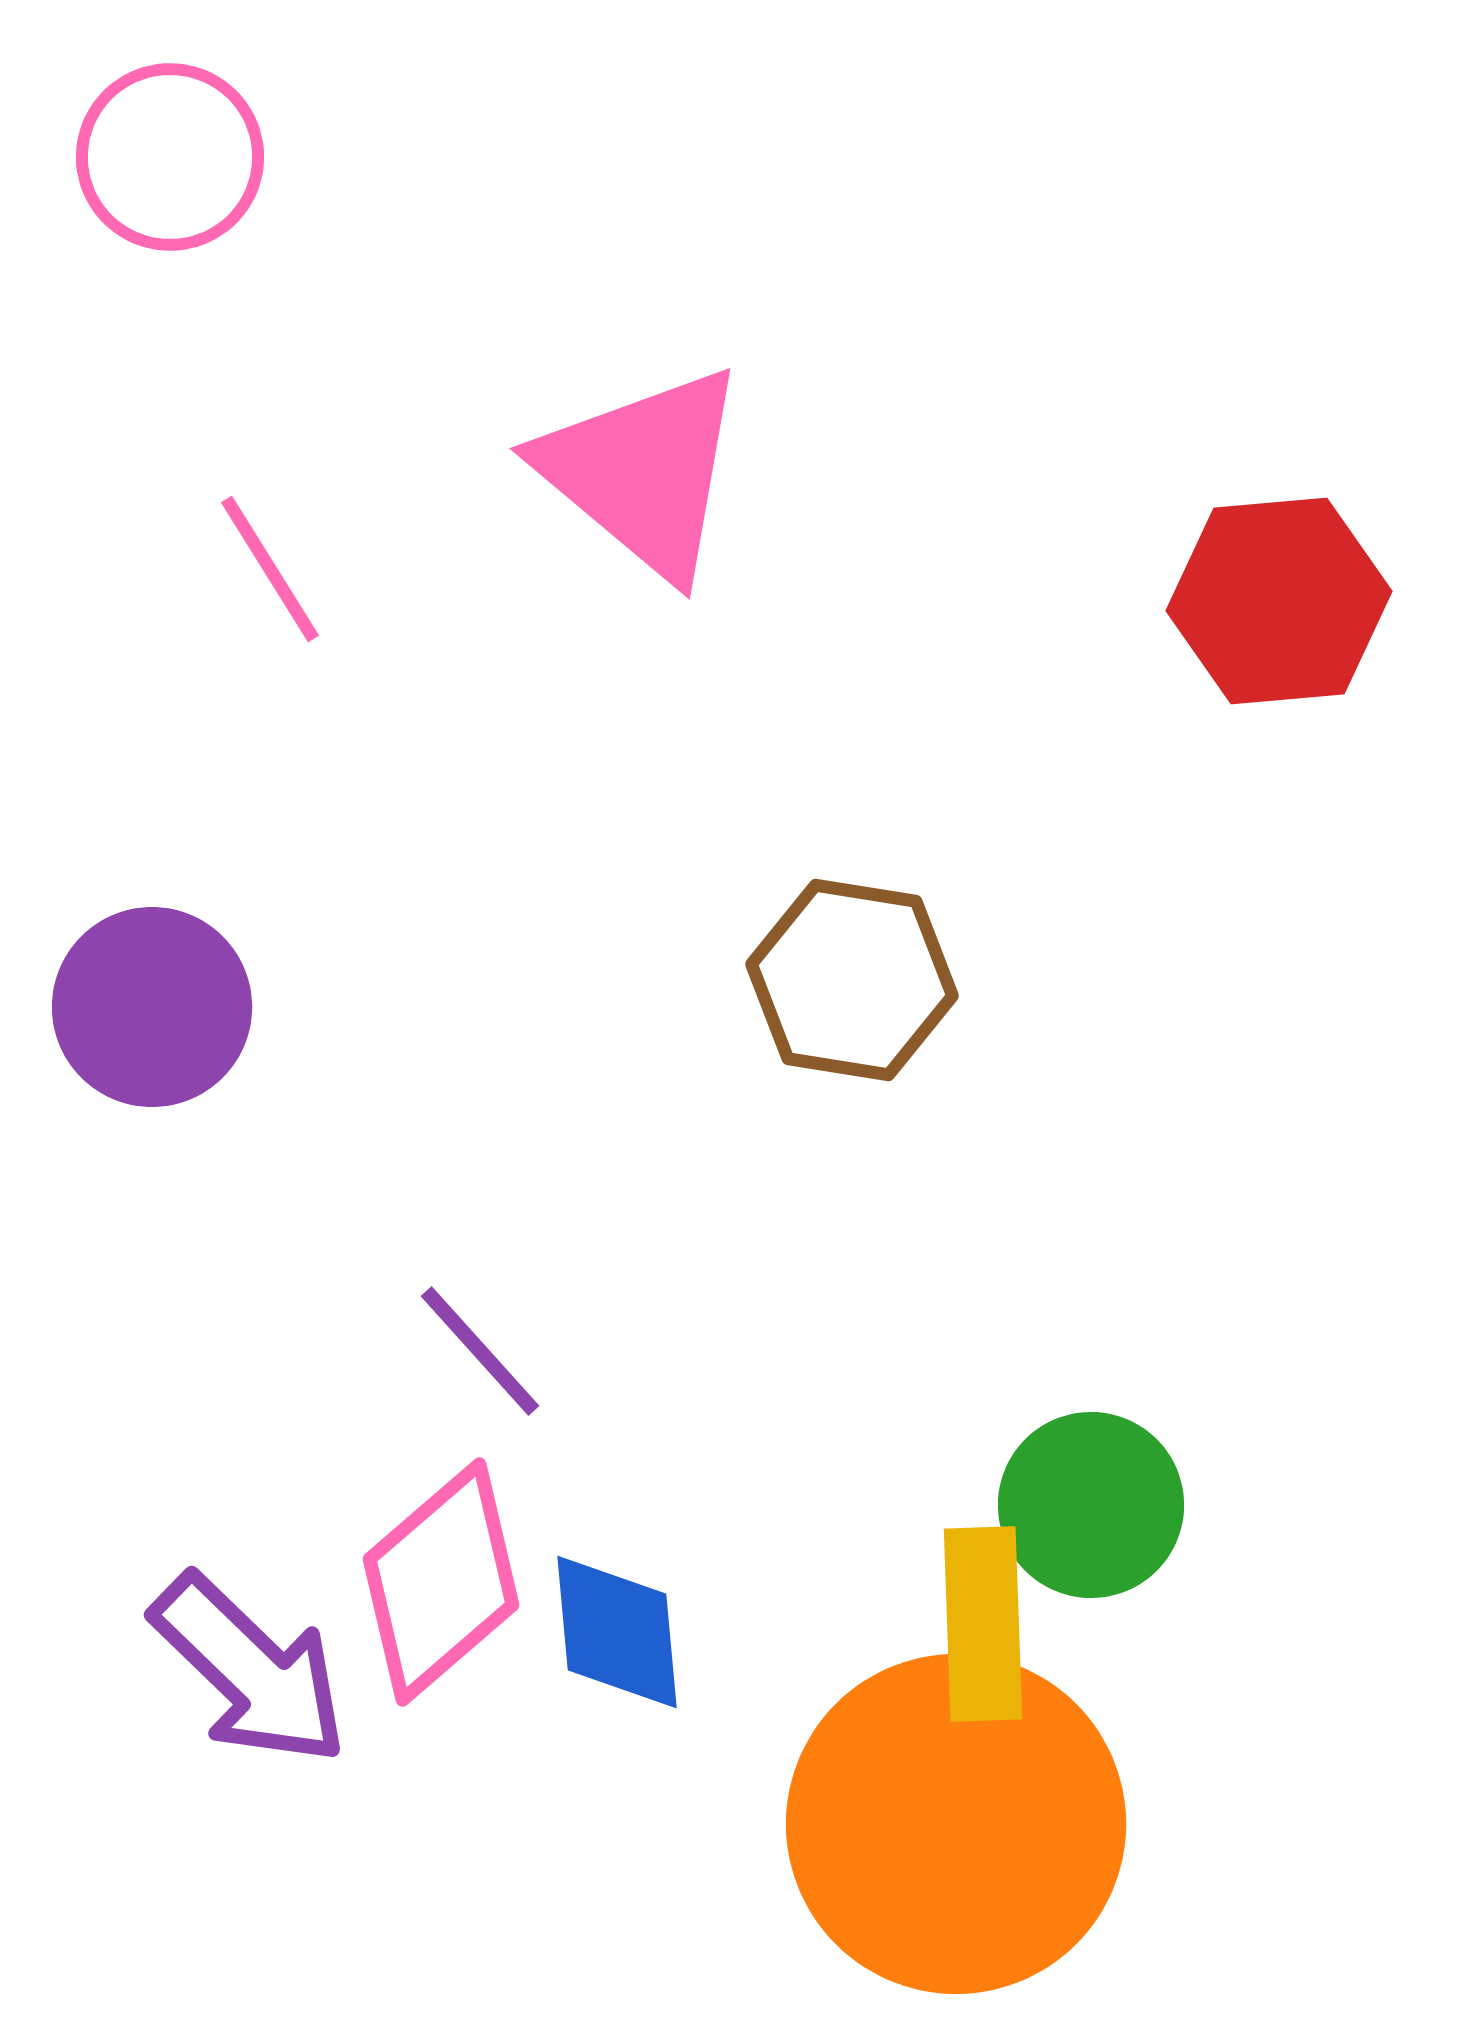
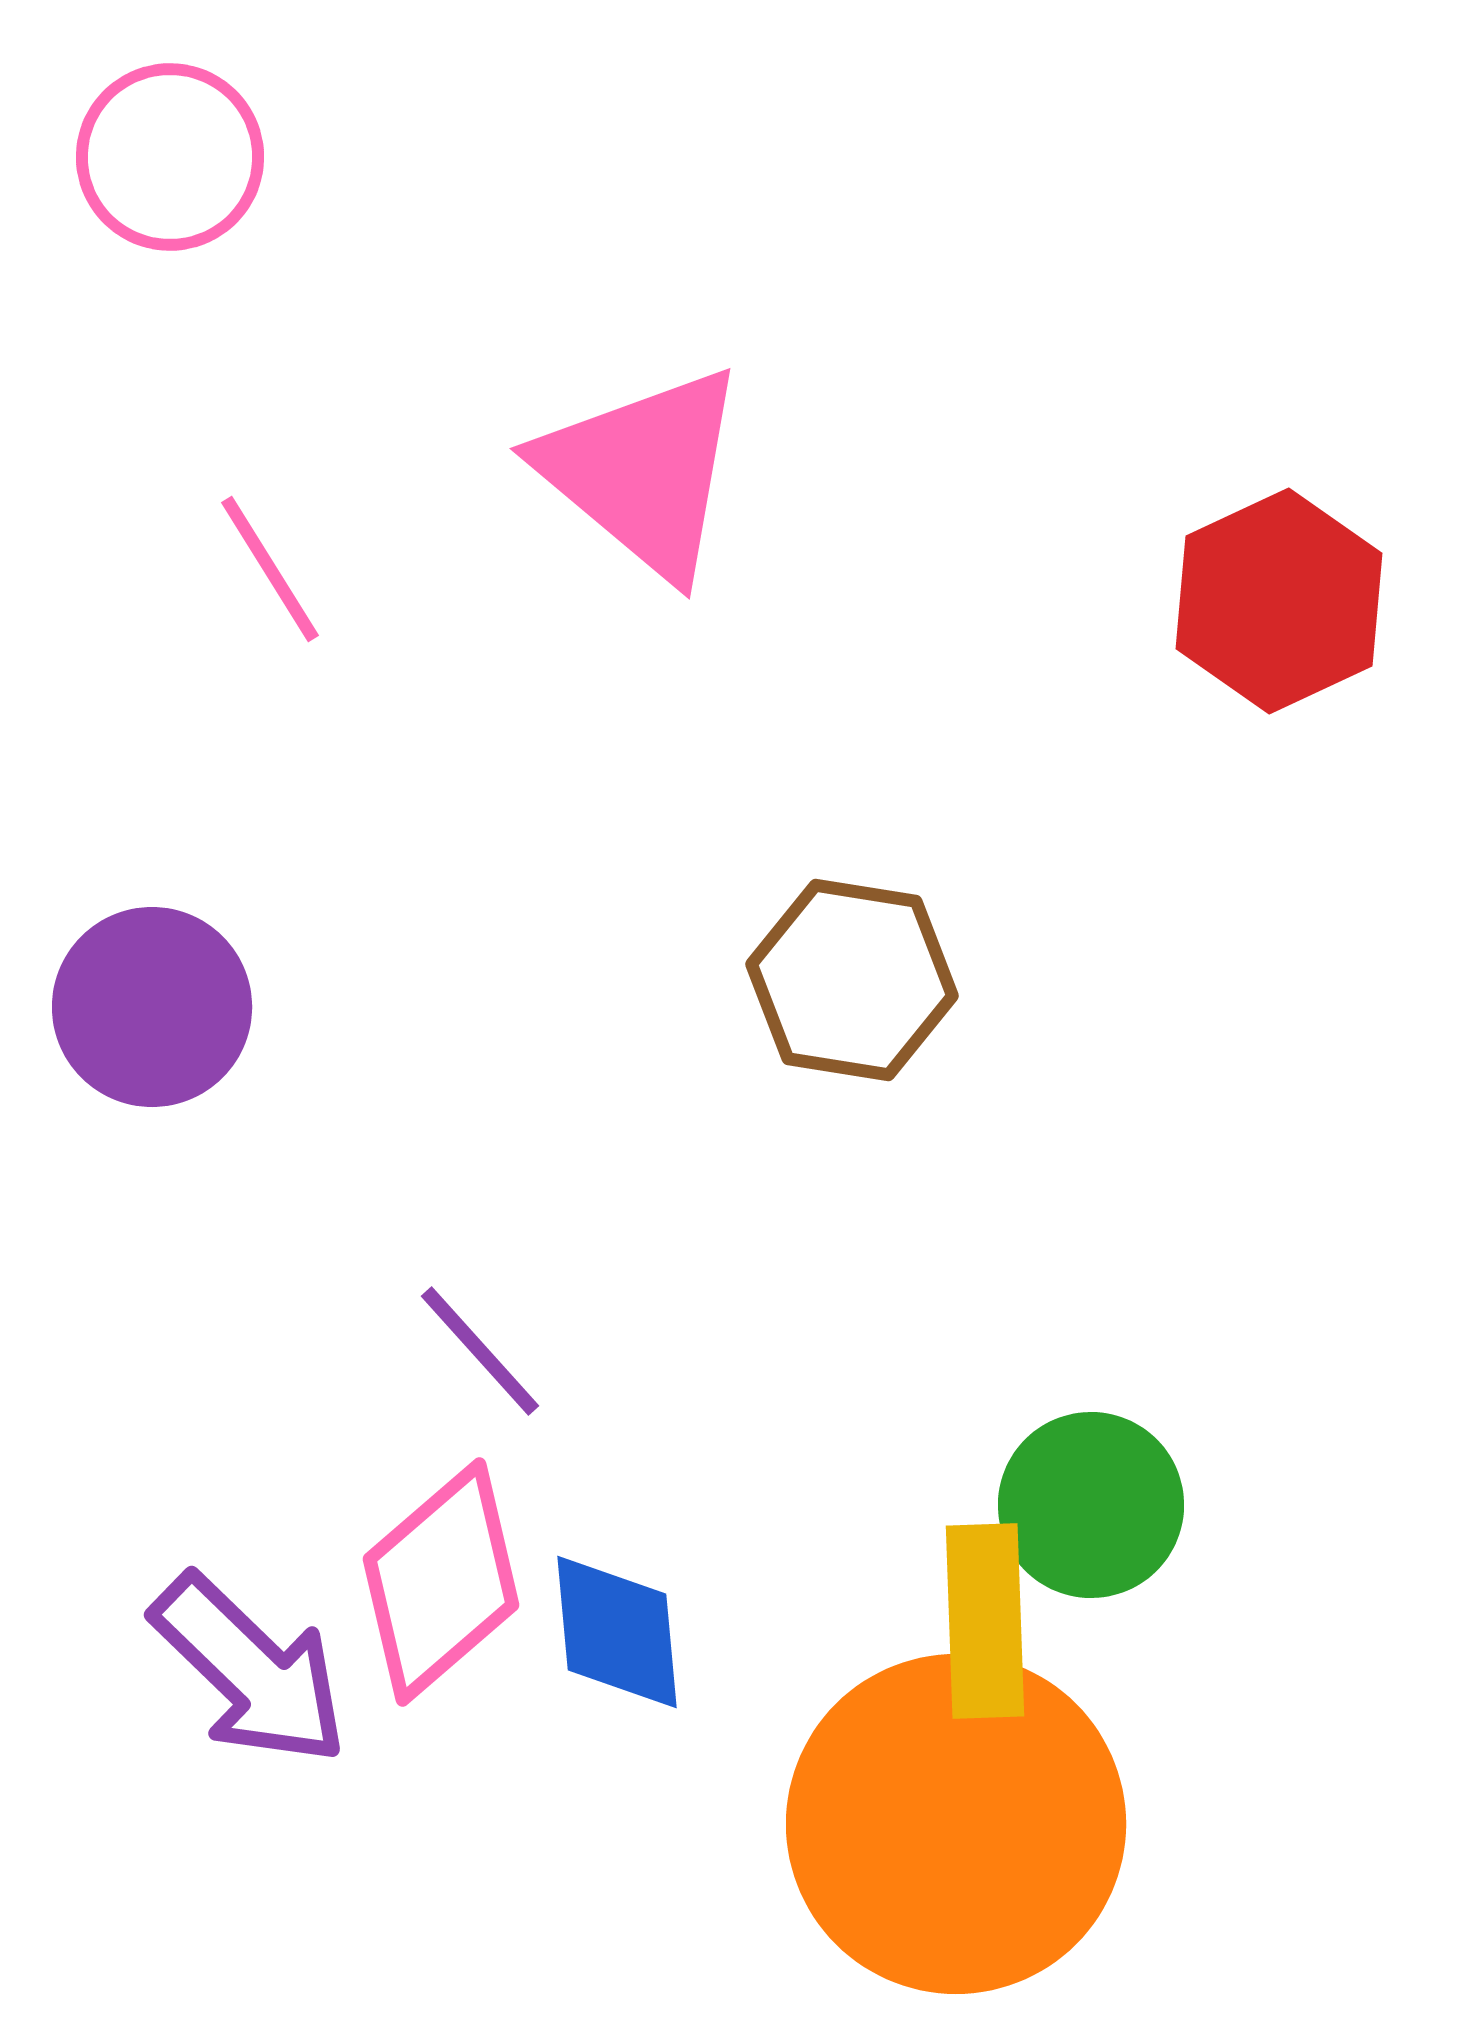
red hexagon: rotated 20 degrees counterclockwise
yellow rectangle: moved 2 px right, 3 px up
